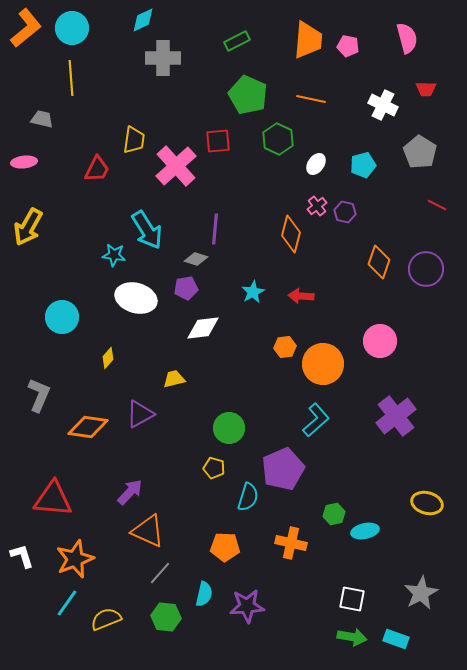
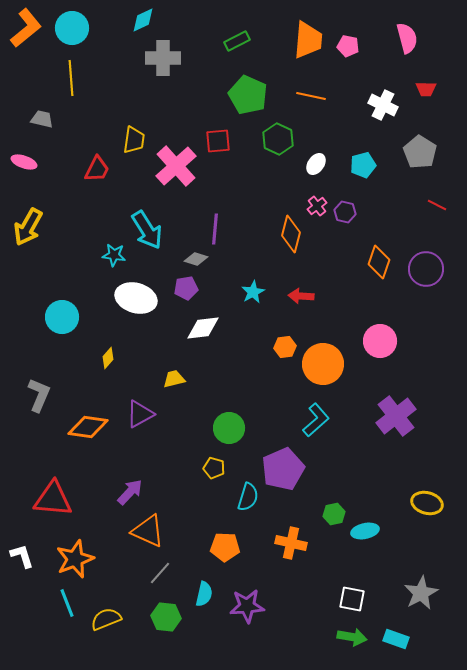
orange line at (311, 99): moved 3 px up
pink ellipse at (24, 162): rotated 25 degrees clockwise
cyan line at (67, 603): rotated 56 degrees counterclockwise
